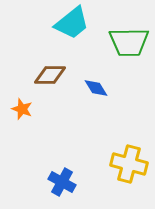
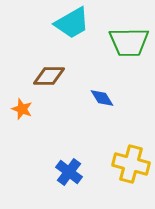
cyan trapezoid: rotated 9 degrees clockwise
brown diamond: moved 1 px left, 1 px down
blue diamond: moved 6 px right, 10 px down
yellow cross: moved 2 px right
blue cross: moved 7 px right, 10 px up; rotated 8 degrees clockwise
